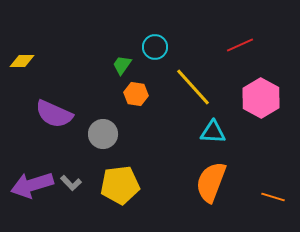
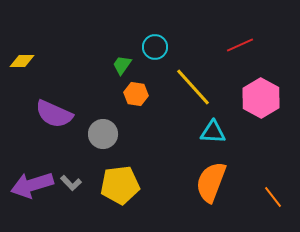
orange line: rotated 35 degrees clockwise
